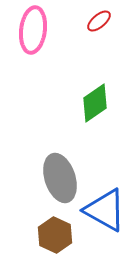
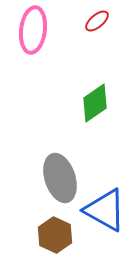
red ellipse: moved 2 px left
